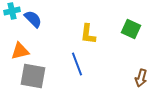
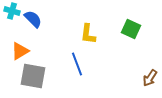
cyan cross: rotated 28 degrees clockwise
orange triangle: rotated 18 degrees counterclockwise
brown arrow: moved 9 px right; rotated 18 degrees clockwise
